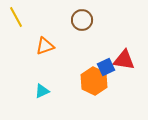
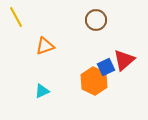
brown circle: moved 14 px right
red triangle: rotated 50 degrees counterclockwise
